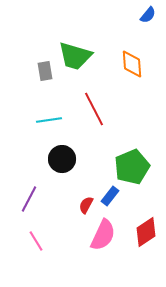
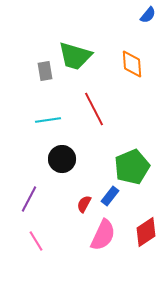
cyan line: moved 1 px left
red semicircle: moved 2 px left, 1 px up
